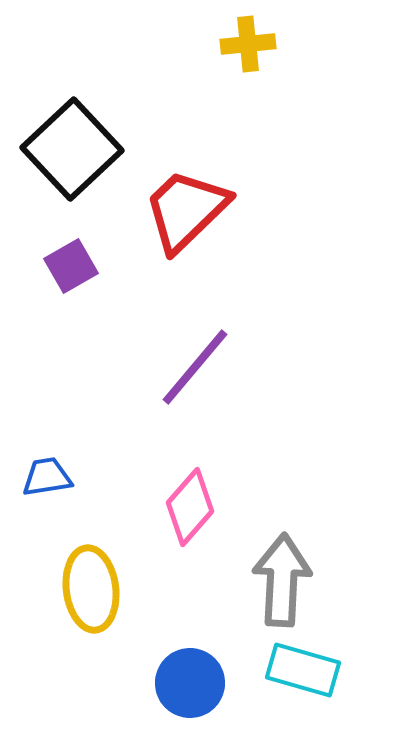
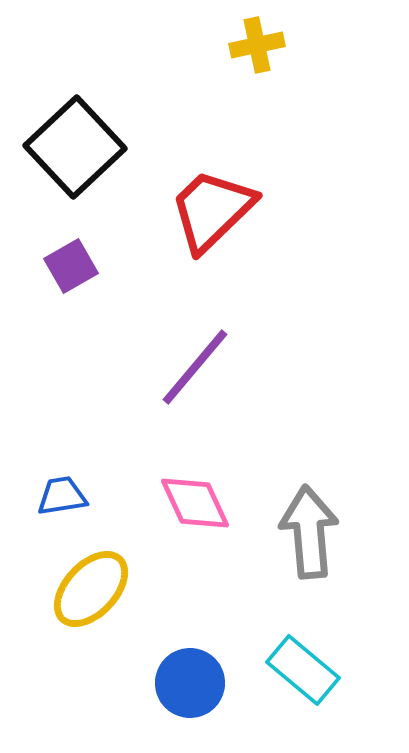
yellow cross: moved 9 px right, 1 px down; rotated 6 degrees counterclockwise
black square: moved 3 px right, 2 px up
red trapezoid: moved 26 px right
blue trapezoid: moved 15 px right, 19 px down
pink diamond: moved 5 px right, 4 px up; rotated 66 degrees counterclockwise
gray arrow: moved 27 px right, 48 px up; rotated 8 degrees counterclockwise
yellow ellipse: rotated 50 degrees clockwise
cyan rectangle: rotated 24 degrees clockwise
